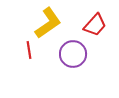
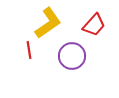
red trapezoid: moved 1 px left
purple circle: moved 1 px left, 2 px down
